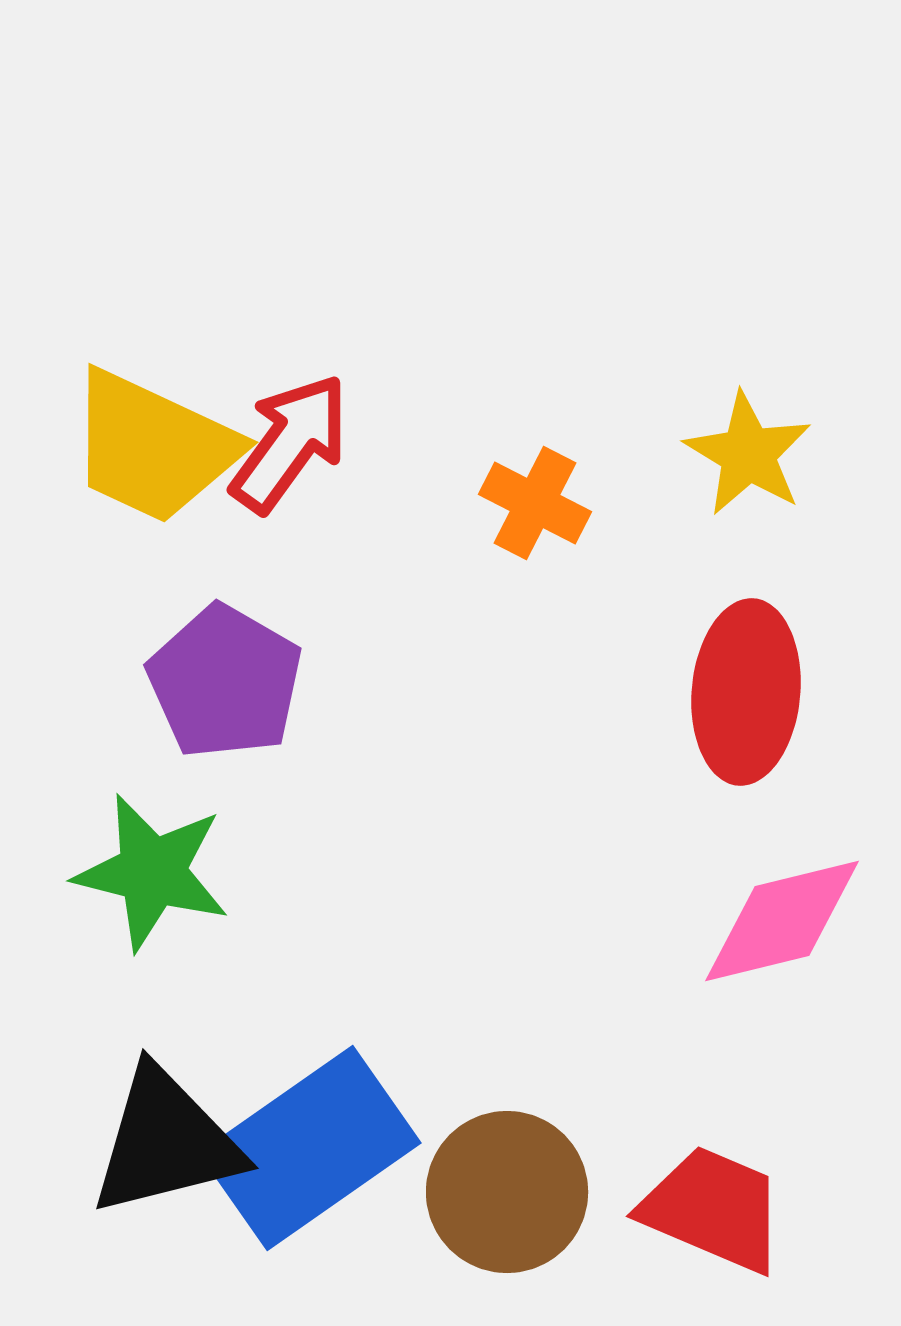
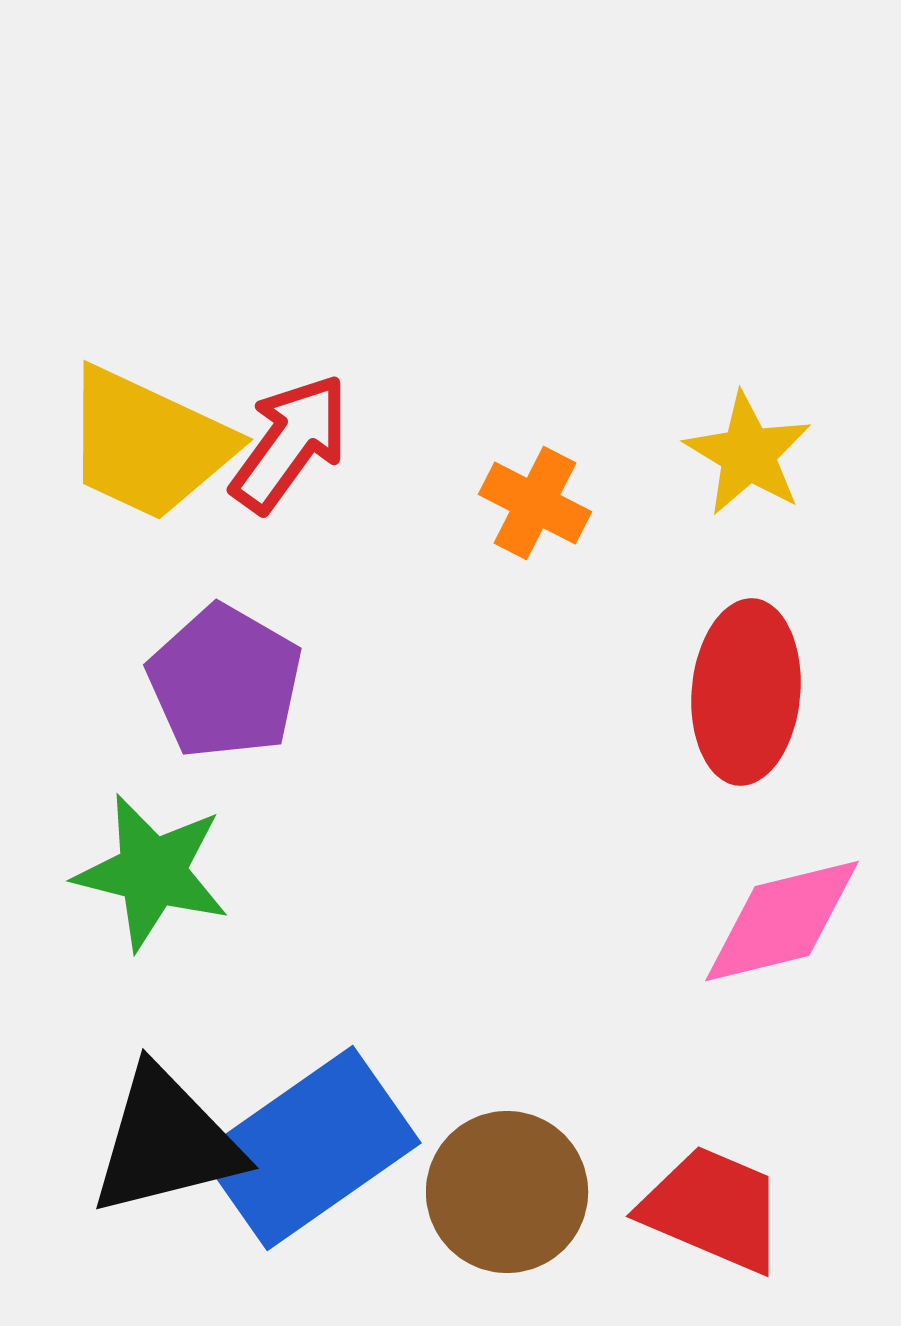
yellow trapezoid: moved 5 px left, 3 px up
